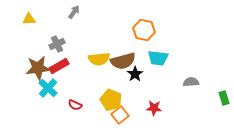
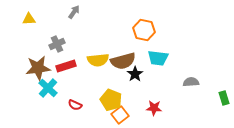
yellow semicircle: moved 1 px left, 1 px down
red rectangle: moved 7 px right; rotated 12 degrees clockwise
